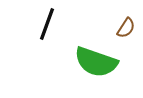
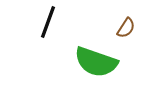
black line: moved 1 px right, 2 px up
